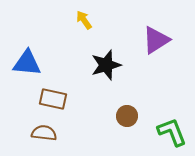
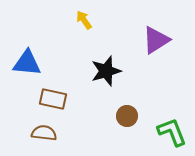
black star: moved 6 px down
